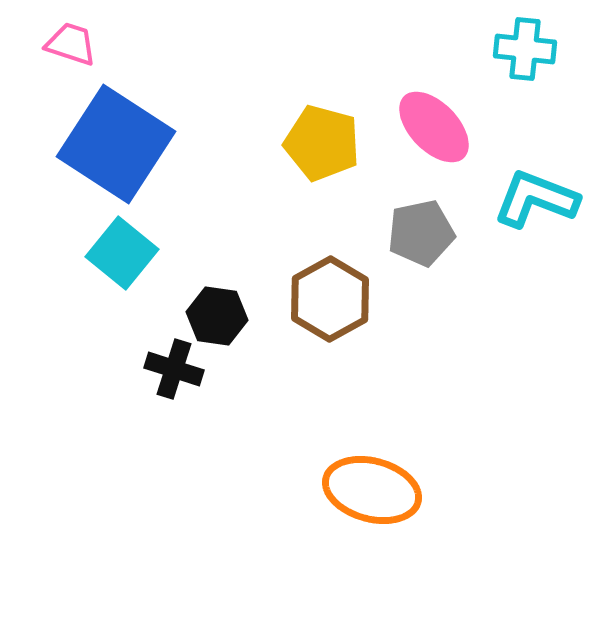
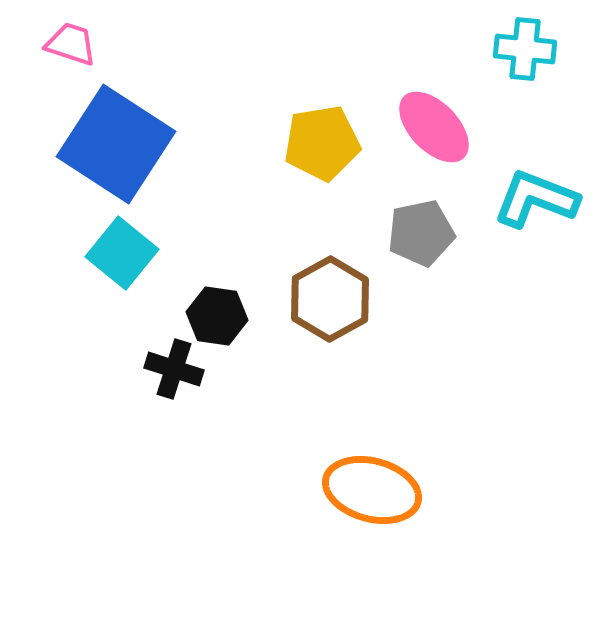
yellow pentagon: rotated 24 degrees counterclockwise
